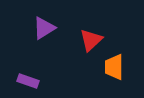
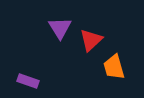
purple triangle: moved 16 px right; rotated 30 degrees counterclockwise
orange trapezoid: rotated 16 degrees counterclockwise
